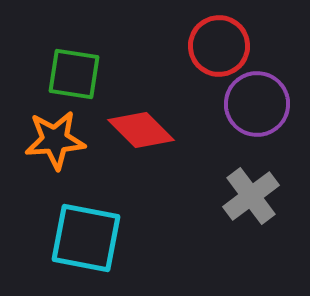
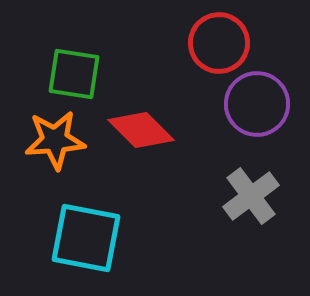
red circle: moved 3 px up
